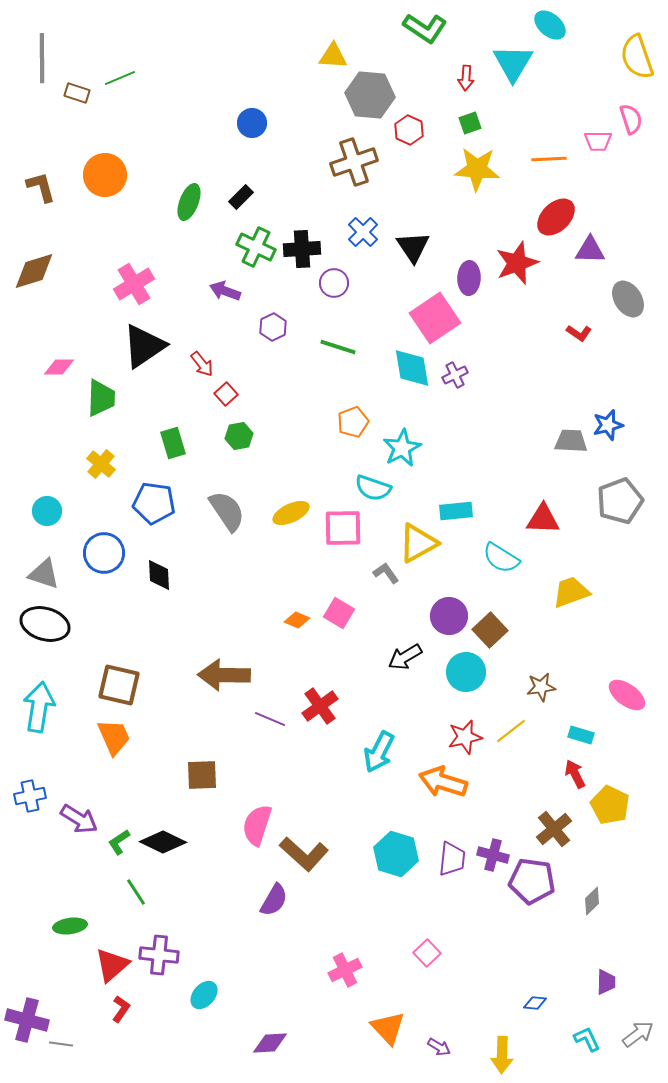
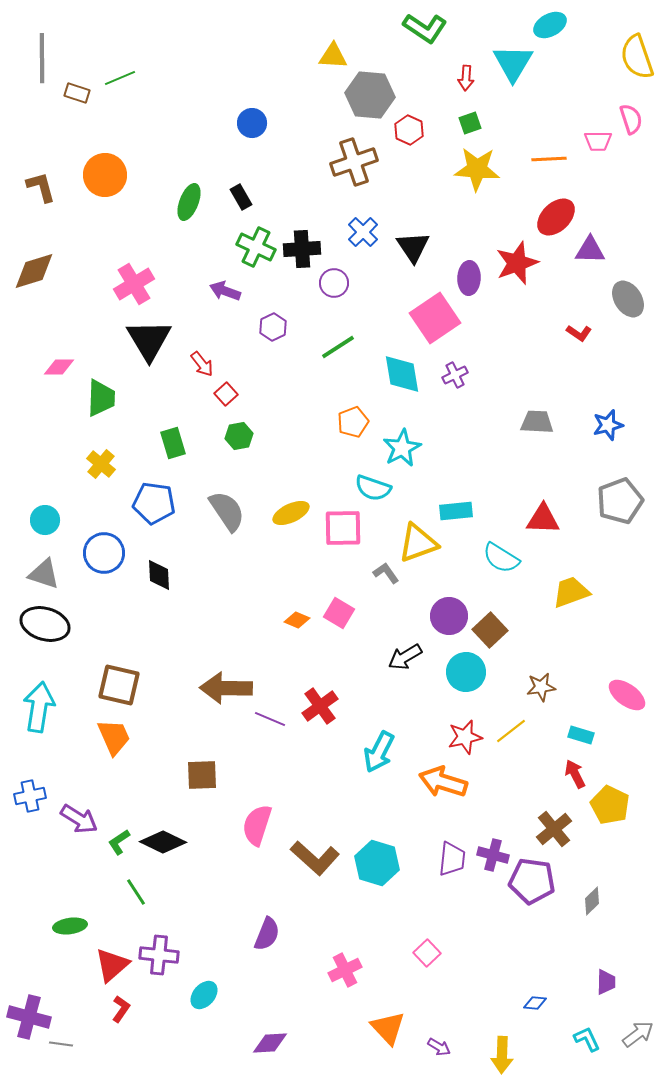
cyan ellipse at (550, 25): rotated 68 degrees counterclockwise
black rectangle at (241, 197): rotated 75 degrees counterclockwise
black triangle at (144, 346): moved 5 px right, 6 px up; rotated 27 degrees counterclockwise
green line at (338, 347): rotated 51 degrees counterclockwise
cyan diamond at (412, 368): moved 10 px left, 6 px down
gray trapezoid at (571, 441): moved 34 px left, 19 px up
cyan circle at (47, 511): moved 2 px left, 9 px down
yellow triangle at (418, 543): rotated 9 degrees clockwise
brown arrow at (224, 675): moved 2 px right, 13 px down
brown L-shape at (304, 854): moved 11 px right, 4 px down
cyan hexagon at (396, 854): moved 19 px left, 9 px down
purple semicircle at (274, 900): moved 7 px left, 34 px down; rotated 8 degrees counterclockwise
purple cross at (27, 1020): moved 2 px right, 3 px up
